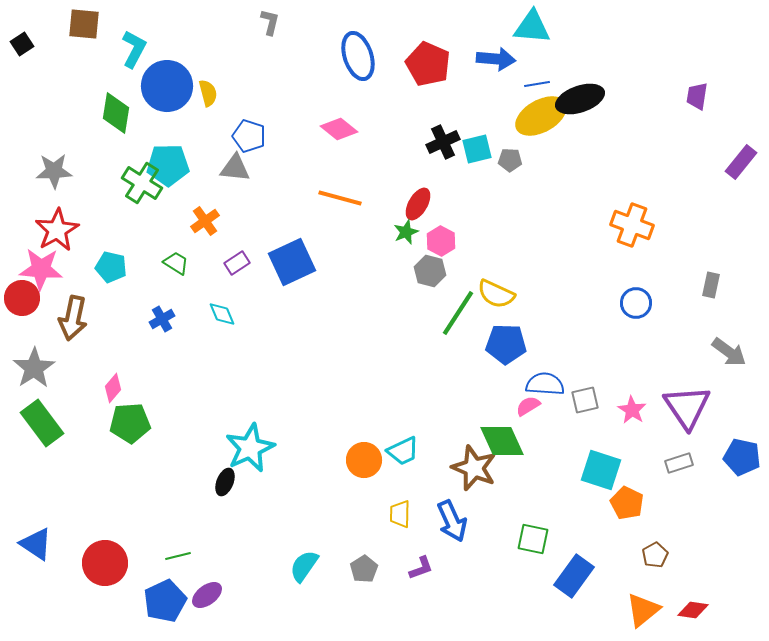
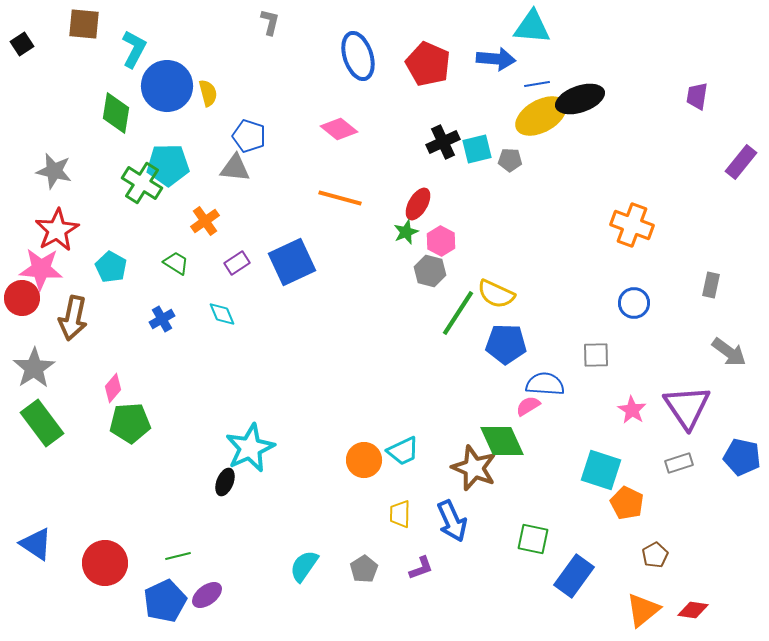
gray star at (54, 171): rotated 15 degrees clockwise
cyan pentagon at (111, 267): rotated 16 degrees clockwise
blue circle at (636, 303): moved 2 px left
gray square at (585, 400): moved 11 px right, 45 px up; rotated 12 degrees clockwise
